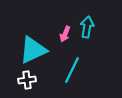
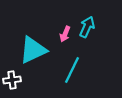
cyan arrow: rotated 15 degrees clockwise
white cross: moved 15 px left
